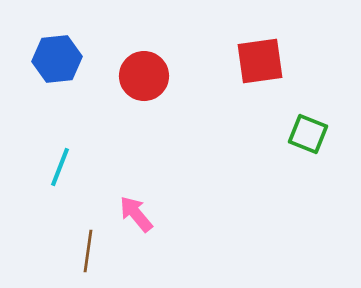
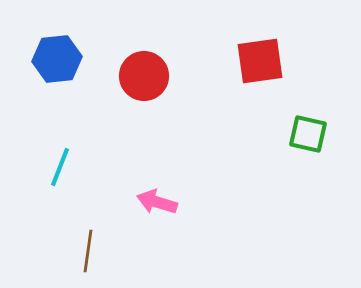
green square: rotated 9 degrees counterclockwise
pink arrow: moved 21 px right, 12 px up; rotated 33 degrees counterclockwise
